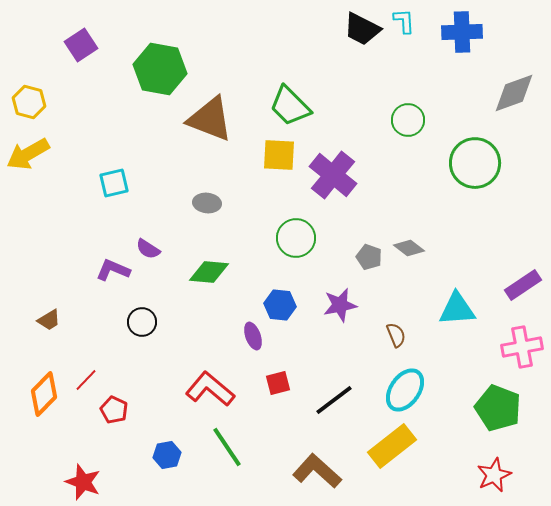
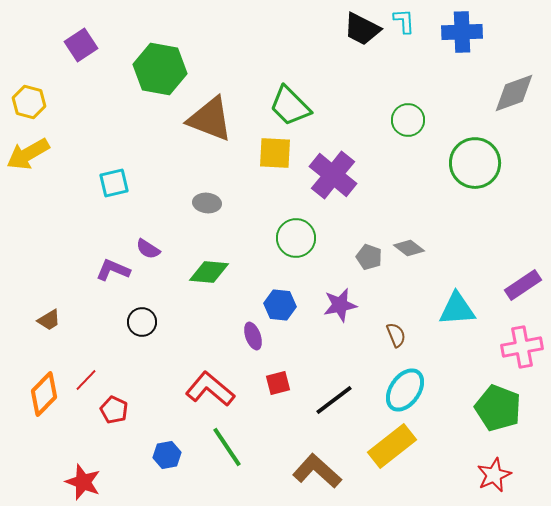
yellow square at (279, 155): moved 4 px left, 2 px up
